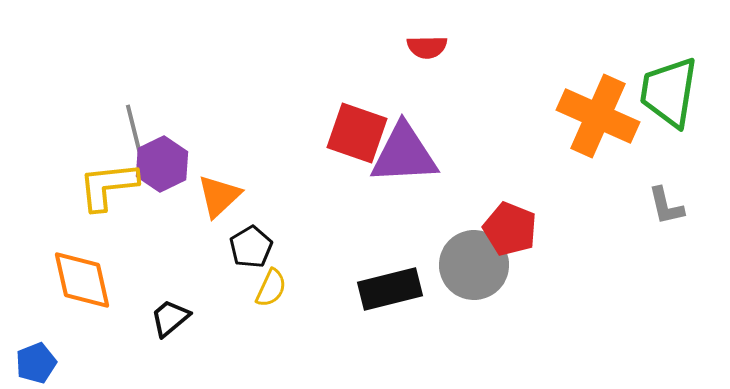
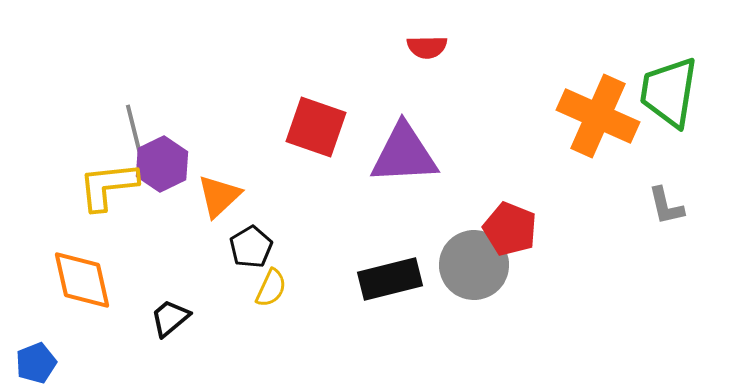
red square: moved 41 px left, 6 px up
black rectangle: moved 10 px up
